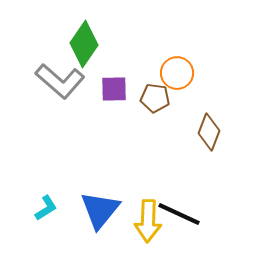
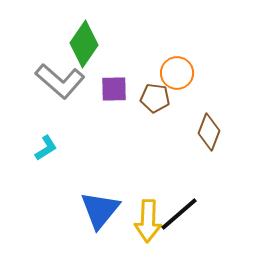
cyan L-shape: moved 60 px up
black line: rotated 66 degrees counterclockwise
